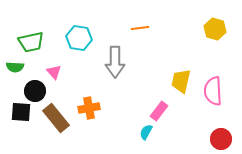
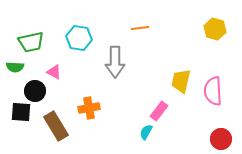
pink triangle: rotated 21 degrees counterclockwise
brown rectangle: moved 8 px down; rotated 8 degrees clockwise
